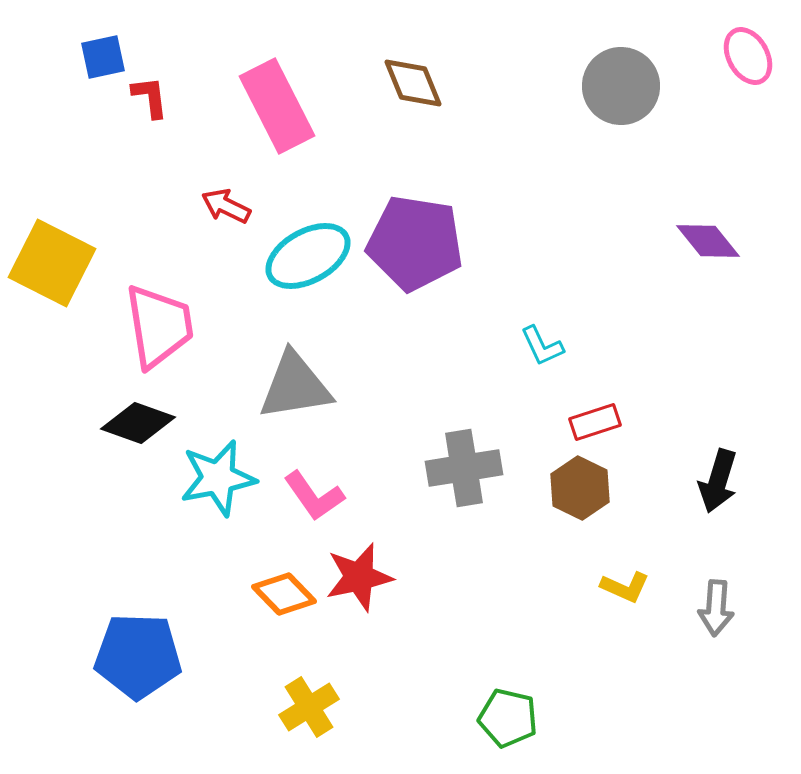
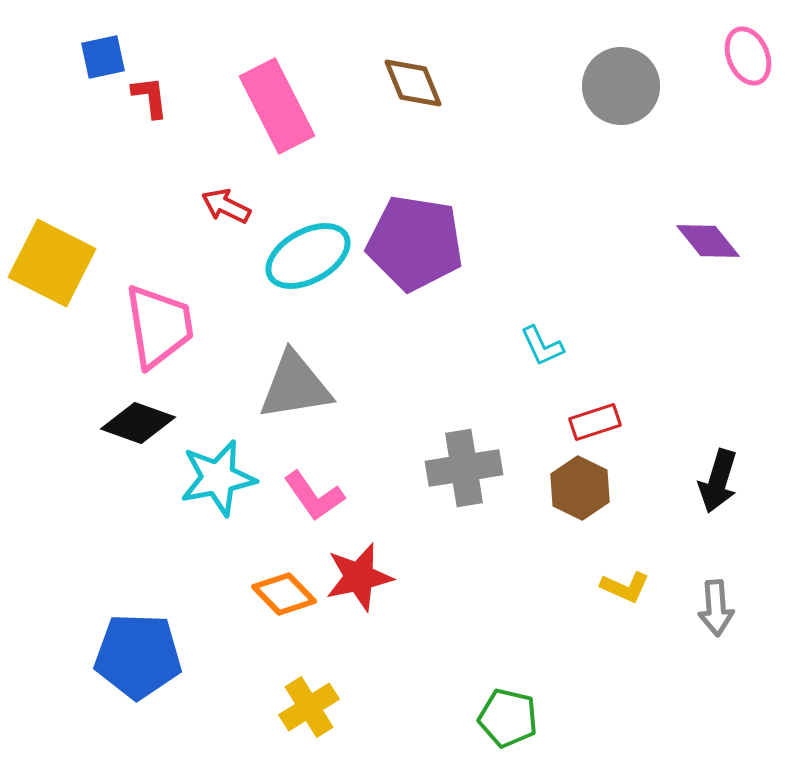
pink ellipse: rotated 6 degrees clockwise
gray arrow: rotated 8 degrees counterclockwise
